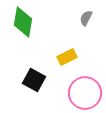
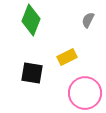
gray semicircle: moved 2 px right, 2 px down
green diamond: moved 8 px right, 2 px up; rotated 12 degrees clockwise
black square: moved 2 px left, 7 px up; rotated 20 degrees counterclockwise
